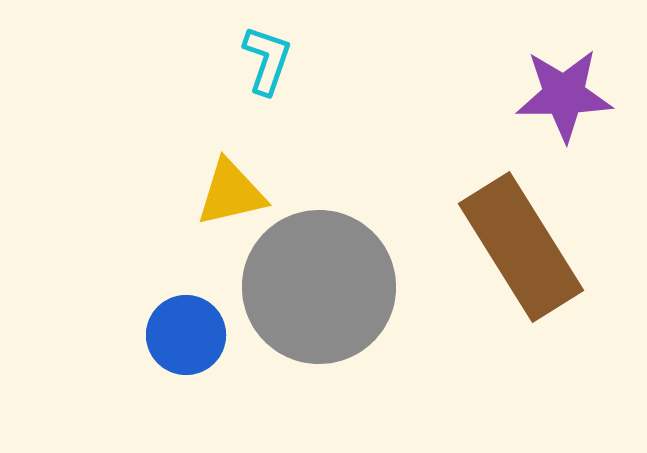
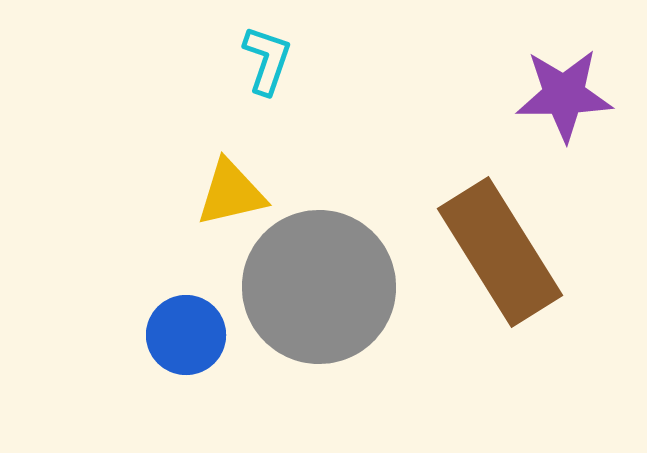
brown rectangle: moved 21 px left, 5 px down
